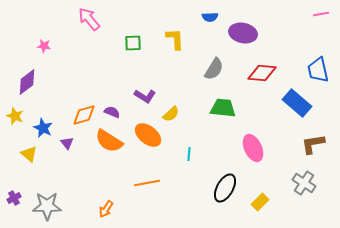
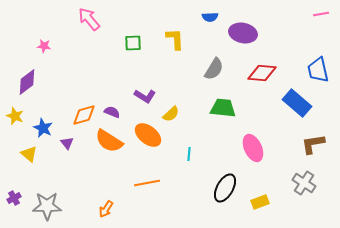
yellow rectangle: rotated 24 degrees clockwise
